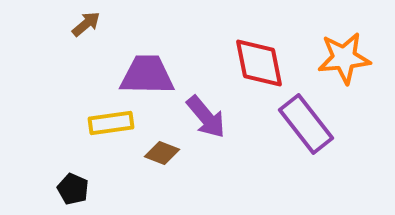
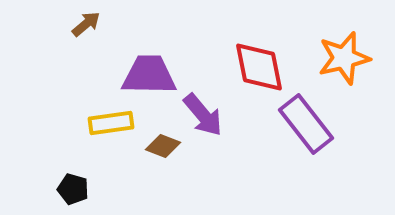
orange star: rotated 8 degrees counterclockwise
red diamond: moved 4 px down
purple trapezoid: moved 2 px right
purple arrow: moved 3 px left, 2 px up
brown diamond: moved 1 px right, 7 px up
black pentagon: rotated 8 degrees counterclockwise
